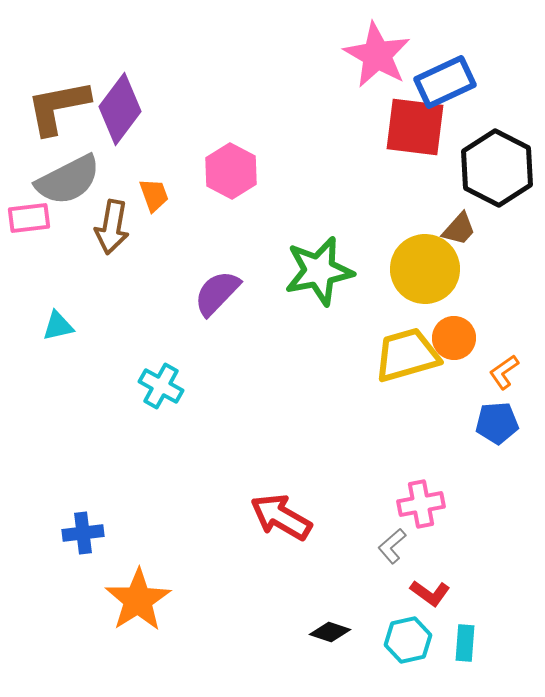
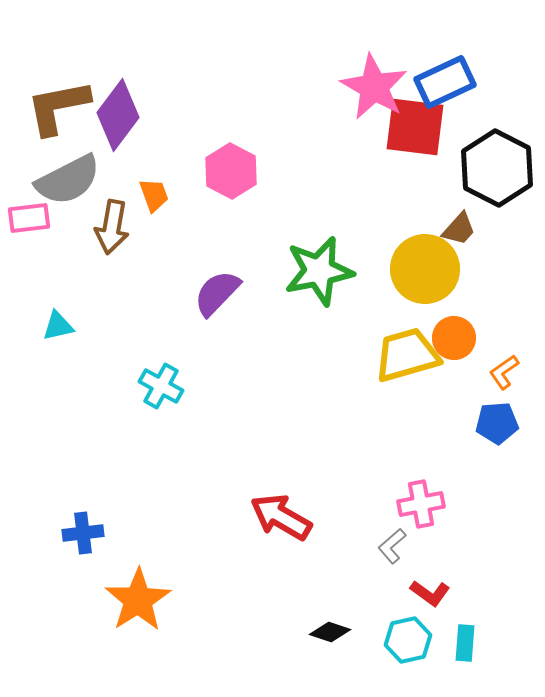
pink star: moved 3 px left, 32 px down
purple diamond: moved 2 px left, 6 px down
